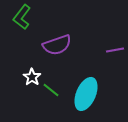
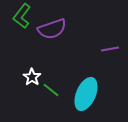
green L-shape: moved 1 px up
purple semicircle: moved 5 px left, 16 px up
purple line: moved 5 px left, 1 px up
